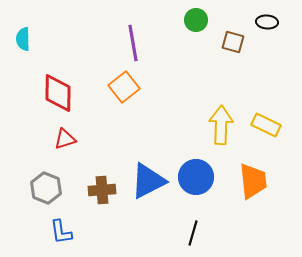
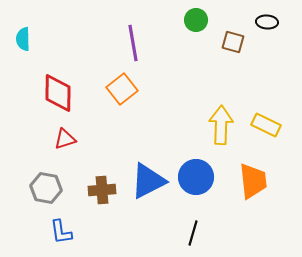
orange square: moved 2 px left, 2 px down
gray hexagon: rotated 12 degrees counterclockwise
